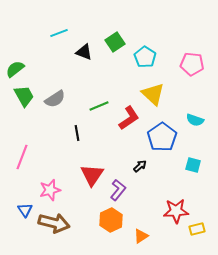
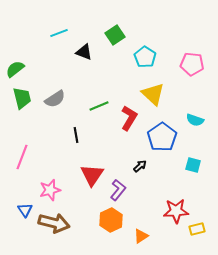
green square: moved 7 px up
green trapezoid: moved 2 px left, 2 px down; rotated 15 degrees clockwise
red L-shape: rotated 25 degrees counterclockwise
black line: moved 1 px left, 2 px down
